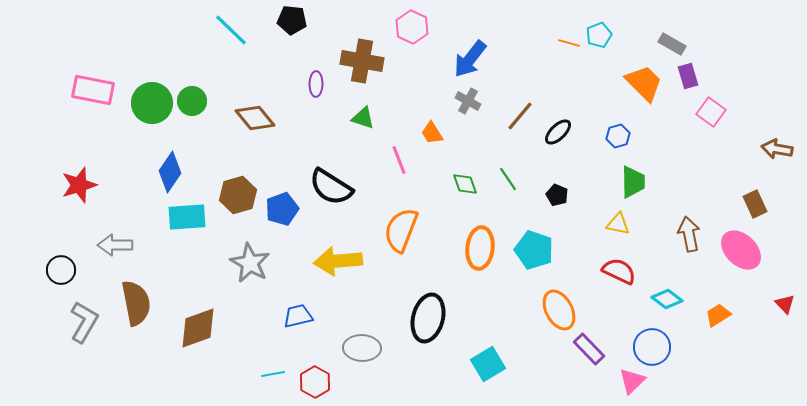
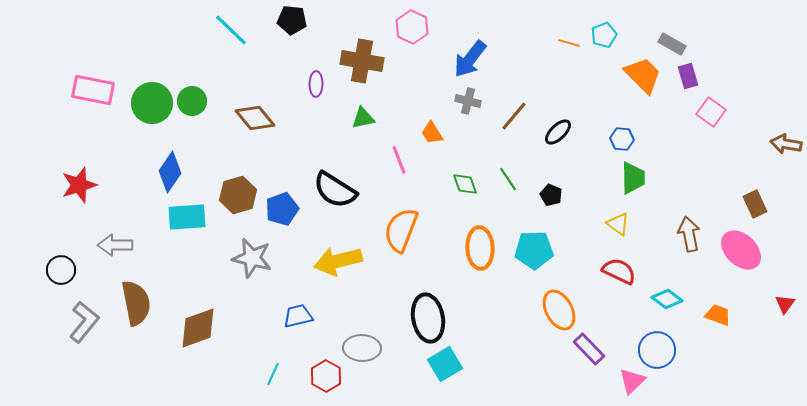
cyan pentagon at (599, 35): moved 5 px right
orange trapezoid at (644, 83): moved 1 px left, 8 px up
gray cross at (468, 101): rotated 15 degrees counterclockwise
brown line at (520, 116): moved 6 px left
green triangle at (363, 118): rotated 30 degrees counterclockwise
blue hexagon at (618, 136): moved 4 px right, 3 px down; rotated 20 degrees clockwise
brown arrow at (777, 149): moved 9 px right, 5 px up
green trapezoid at (633, 182): moved 4 px up
black semicircle at (331, 187): moved 4 px right, 3 px down
black pentagon at (557, 195): moved 6 px left
yellow triangle at (618, 224): rotated 25 degrees clockwise
orange ellipse at (480, 248): rotated 9 degrees counterclockwise
cyan pentagon at (534, 250): rotated 21 degrees counterclockwise
yellow arrow at (338, 261): rotated 9 degrees counterclockwise
gray star at (250, 263): moved 2 px right, 5 px up; rotated 15 degrees counterclockwise
red triangle at (785, 304): rotated 20 degrees clockwise
orange trapezoid at (718, 315): rotated 52 degrees clockwise
black ellipse at (428, 318): rotated 24 degrees counterclockwise
gray L-shape at (84, 322): rotated 9 degrees clockwise
blue circle at (652, 347): moved 5 px right, 3 px down
cyan square at (488, 364): moved 43 px left
cyan line at (273, 374): rotated 55 degrees counterclockwise
red hexagon at (315, 382): moved 11 px right, 6 px up
